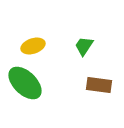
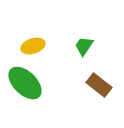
brown rectangle: rotated 30 degrees clockwise
